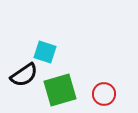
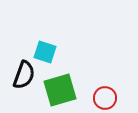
black semicircle: rotated 36 degrees counterclockwise
red circle: moved 1 px right, 4 px down
